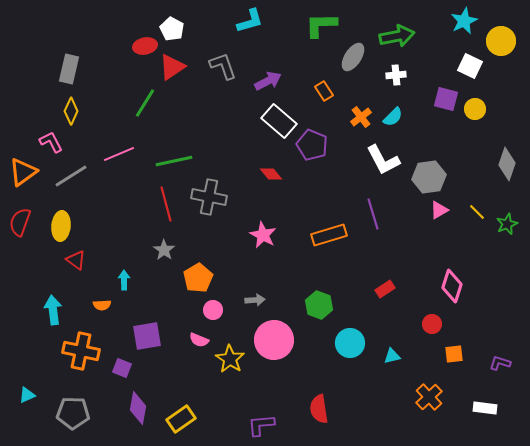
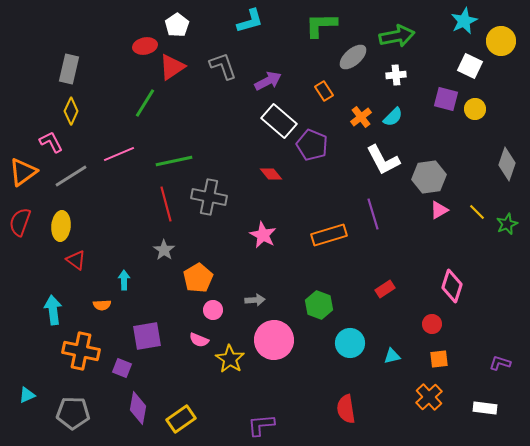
white pentagon at (172, 29): moved 5 px right, 4 px up; rotated 10 degrees clockwise
gray ellipse at (353, 57): rotated 16 degrees clockwise
orange square at (454, 354): moved 15 px left, 5 px down
red semicircle at (319, 409): moved 27 px right
